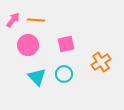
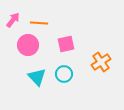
orange line: moved 3 px right, 3 px down
